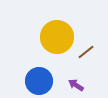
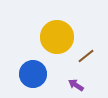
brown line: moved 4 px down
blue circle: moved 6 px left, 7 px up
